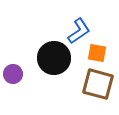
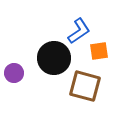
orange square: moved 2 px right, 2 px up; rotated 18 degrees counterclockwise
purple circle: moved 1 px right, 1 px up
brown square: moved 13 px left, 2 px down
